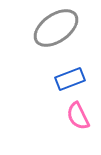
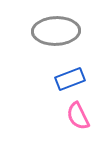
gray ellipse: moved 3 px down; rotated 33 degrees clockwise
